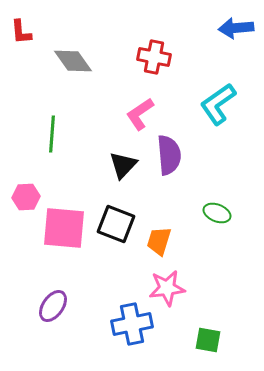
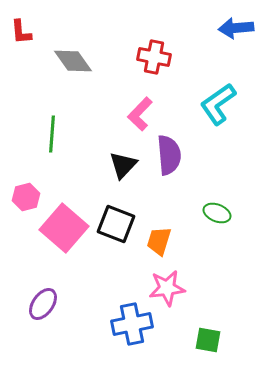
pink L-shape: rotated 12 degrees counterclockwise
pink hexagon: rotated 12 degrees counterclockwise
pink square: rotated 36 degrees clockwise
purple ellipse: moved 10 px left, 2 px up
